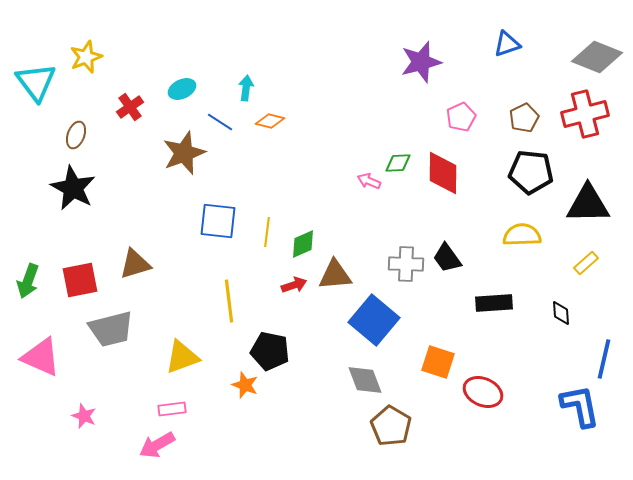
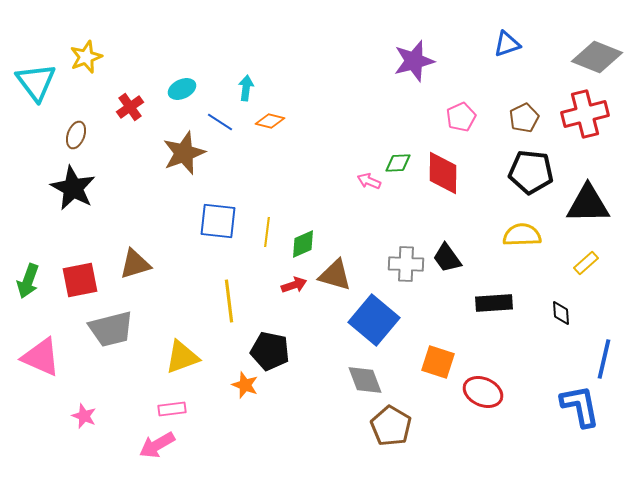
purple star at (421, 62): moved 7 px left, 1 px up
brown triangle at (335, 275): rotated 21 degrees clockwise
